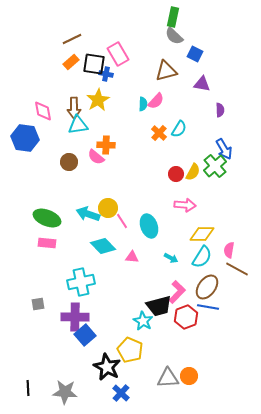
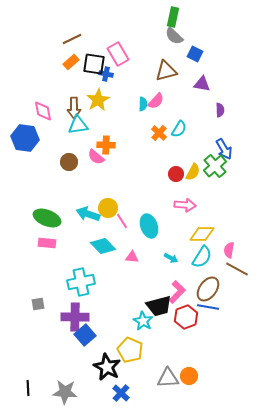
brown ellipse at (207, 287): moved 1 px right, 2 px down
